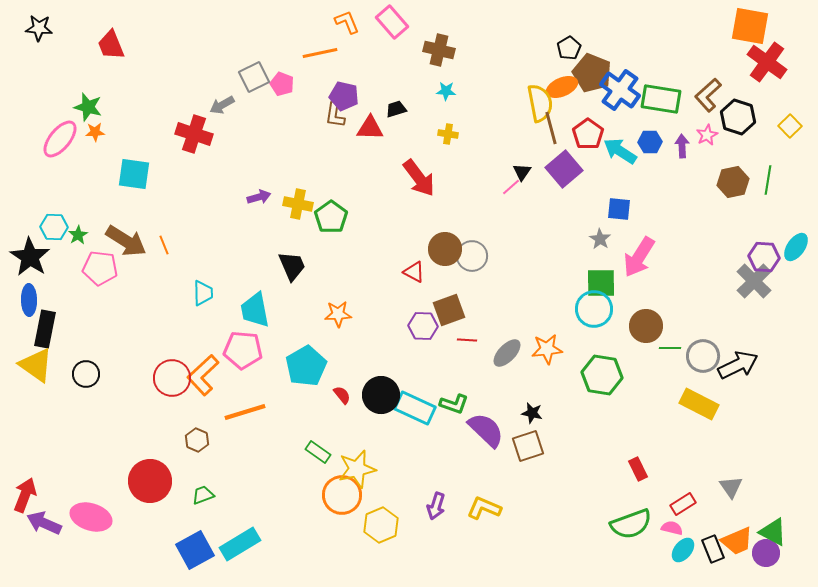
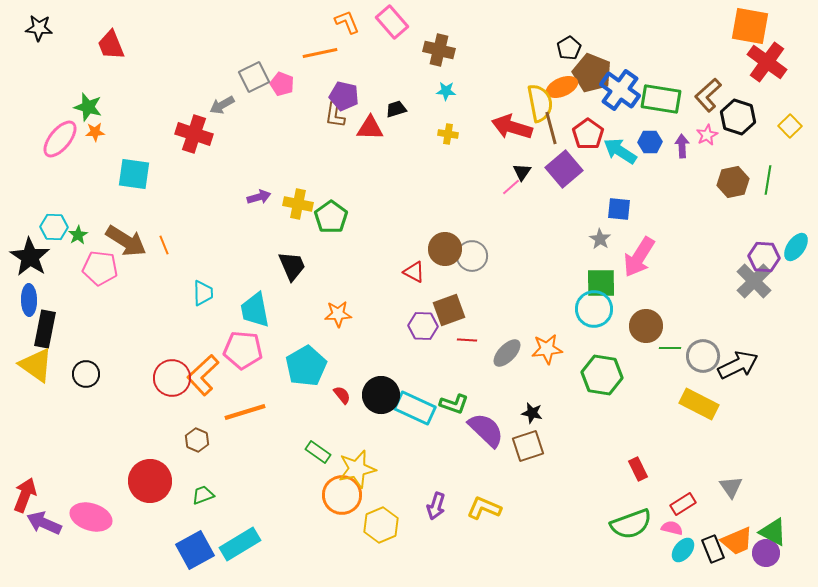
red arrow at (419, 178): moved 93 px right, 51 px up; rotated 144 degrees clockwise
